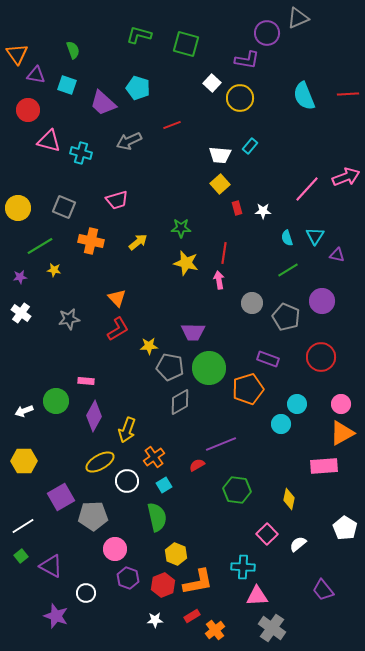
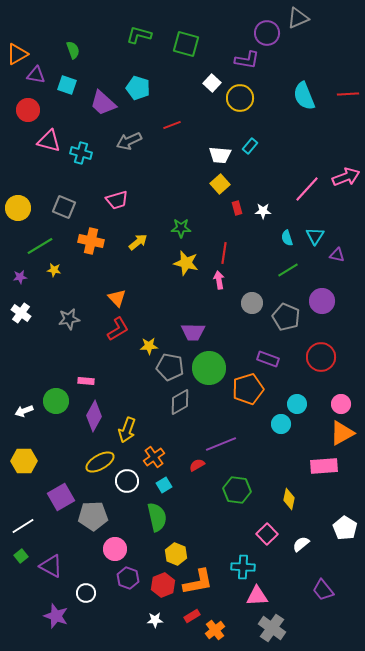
orange triangle at (17, 54): rotated 35 degrees clockwise
white semicircle at (298, 544): moved 3 px right
